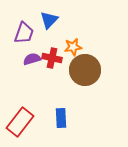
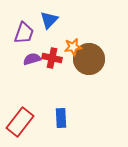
brown circle: moved 4 px right, 11 px up
